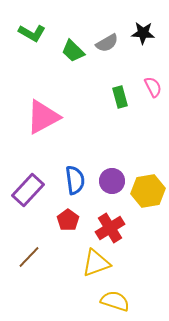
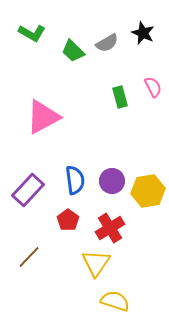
black star: rotated 20 degrees clockwise
yellow triangle: rotated 36 degrees counterclockwise
